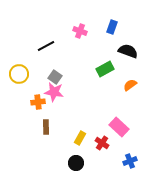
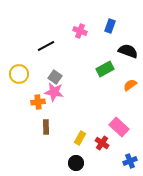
blue rectangle: moved 2 px left, 1 px up
